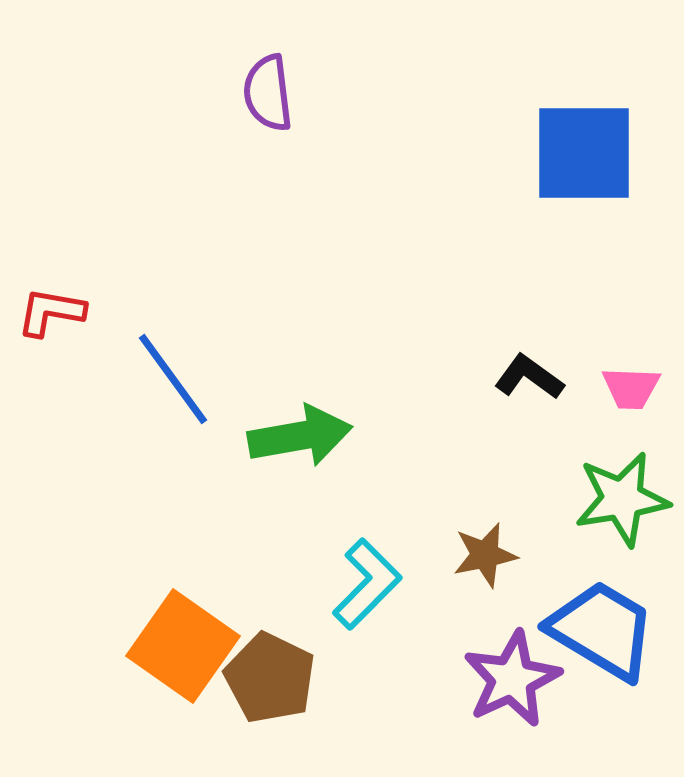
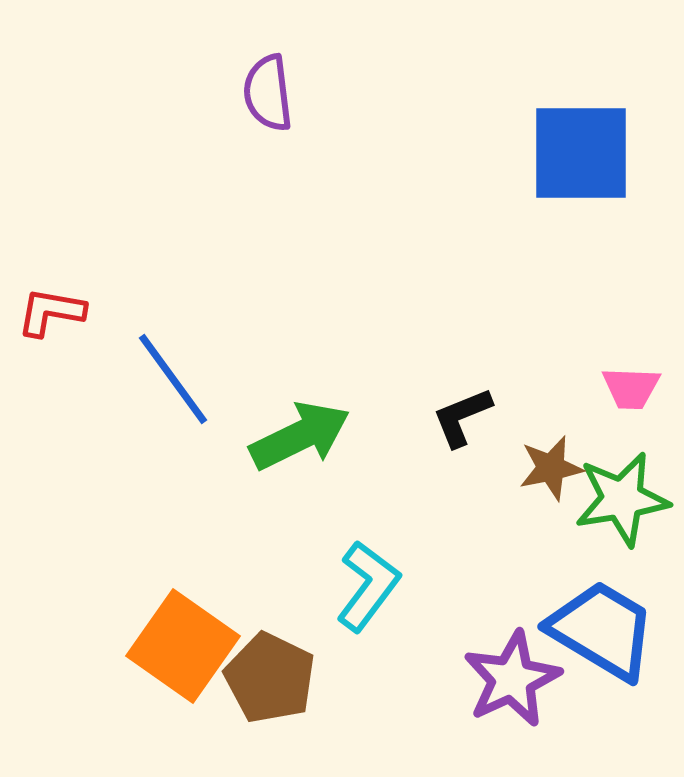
blue square: moved 3 px left
black L-shape: moved 67 px left, 40 px down; rotated 58 degrees counterclockwise
green arrow: rotated 16 degrees counterclockwise
brown star: moved 66 px right, 87 px up
cyan L-shape: moved 1 px right, 2 px down; rotated 8 degrees counterclockwise
